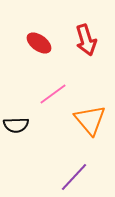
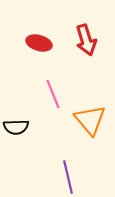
red ellipse: rotated 20 degrees counterclockwise
pink line: rotated 76 degrees counterclockwise
black semicircle: moved 2 px down
purple line: moved 6 px left; rotated 56 degrees counterclockwise
